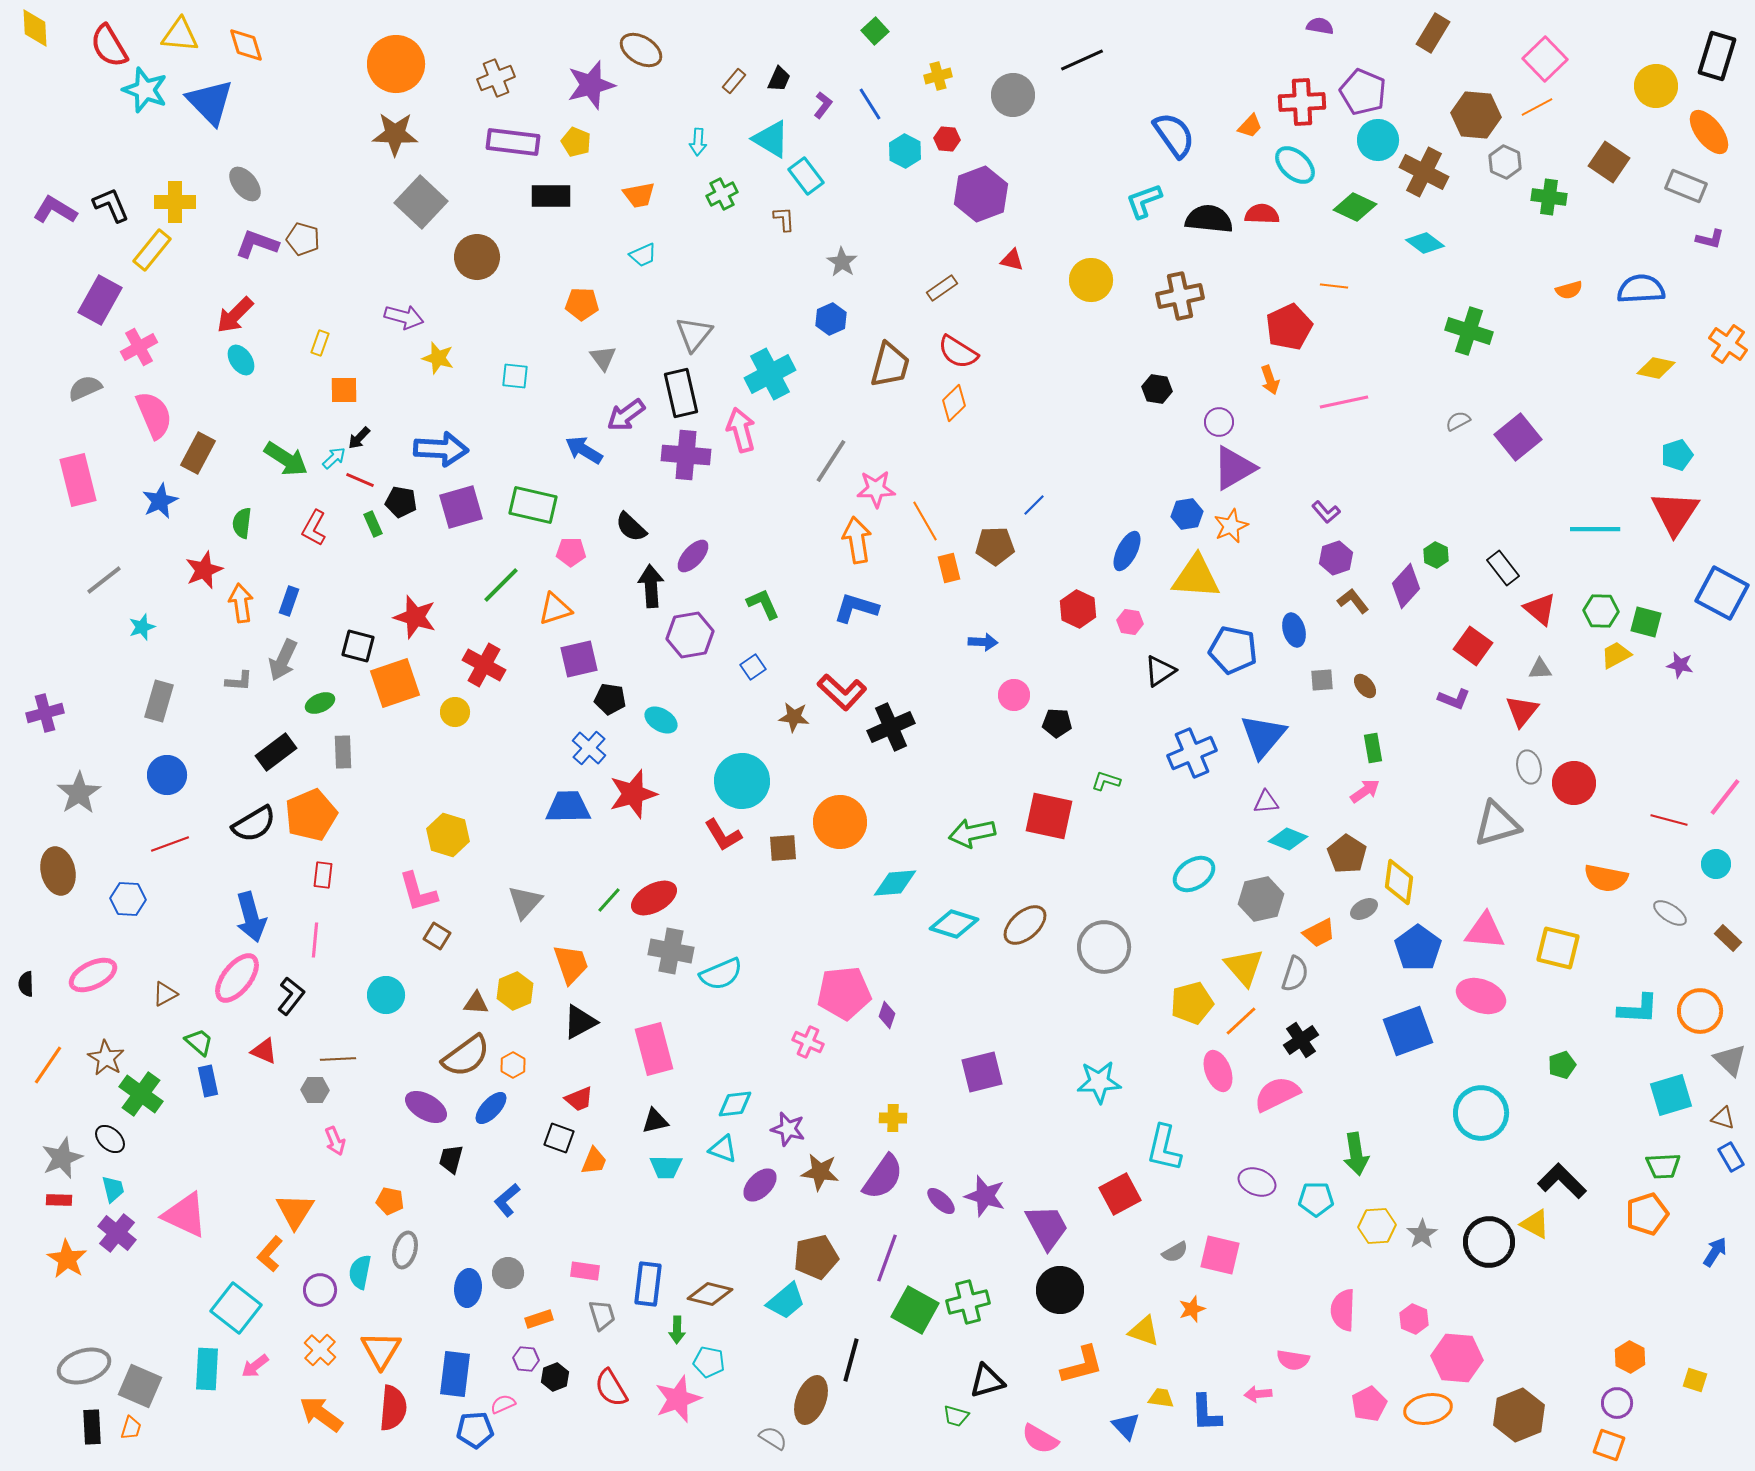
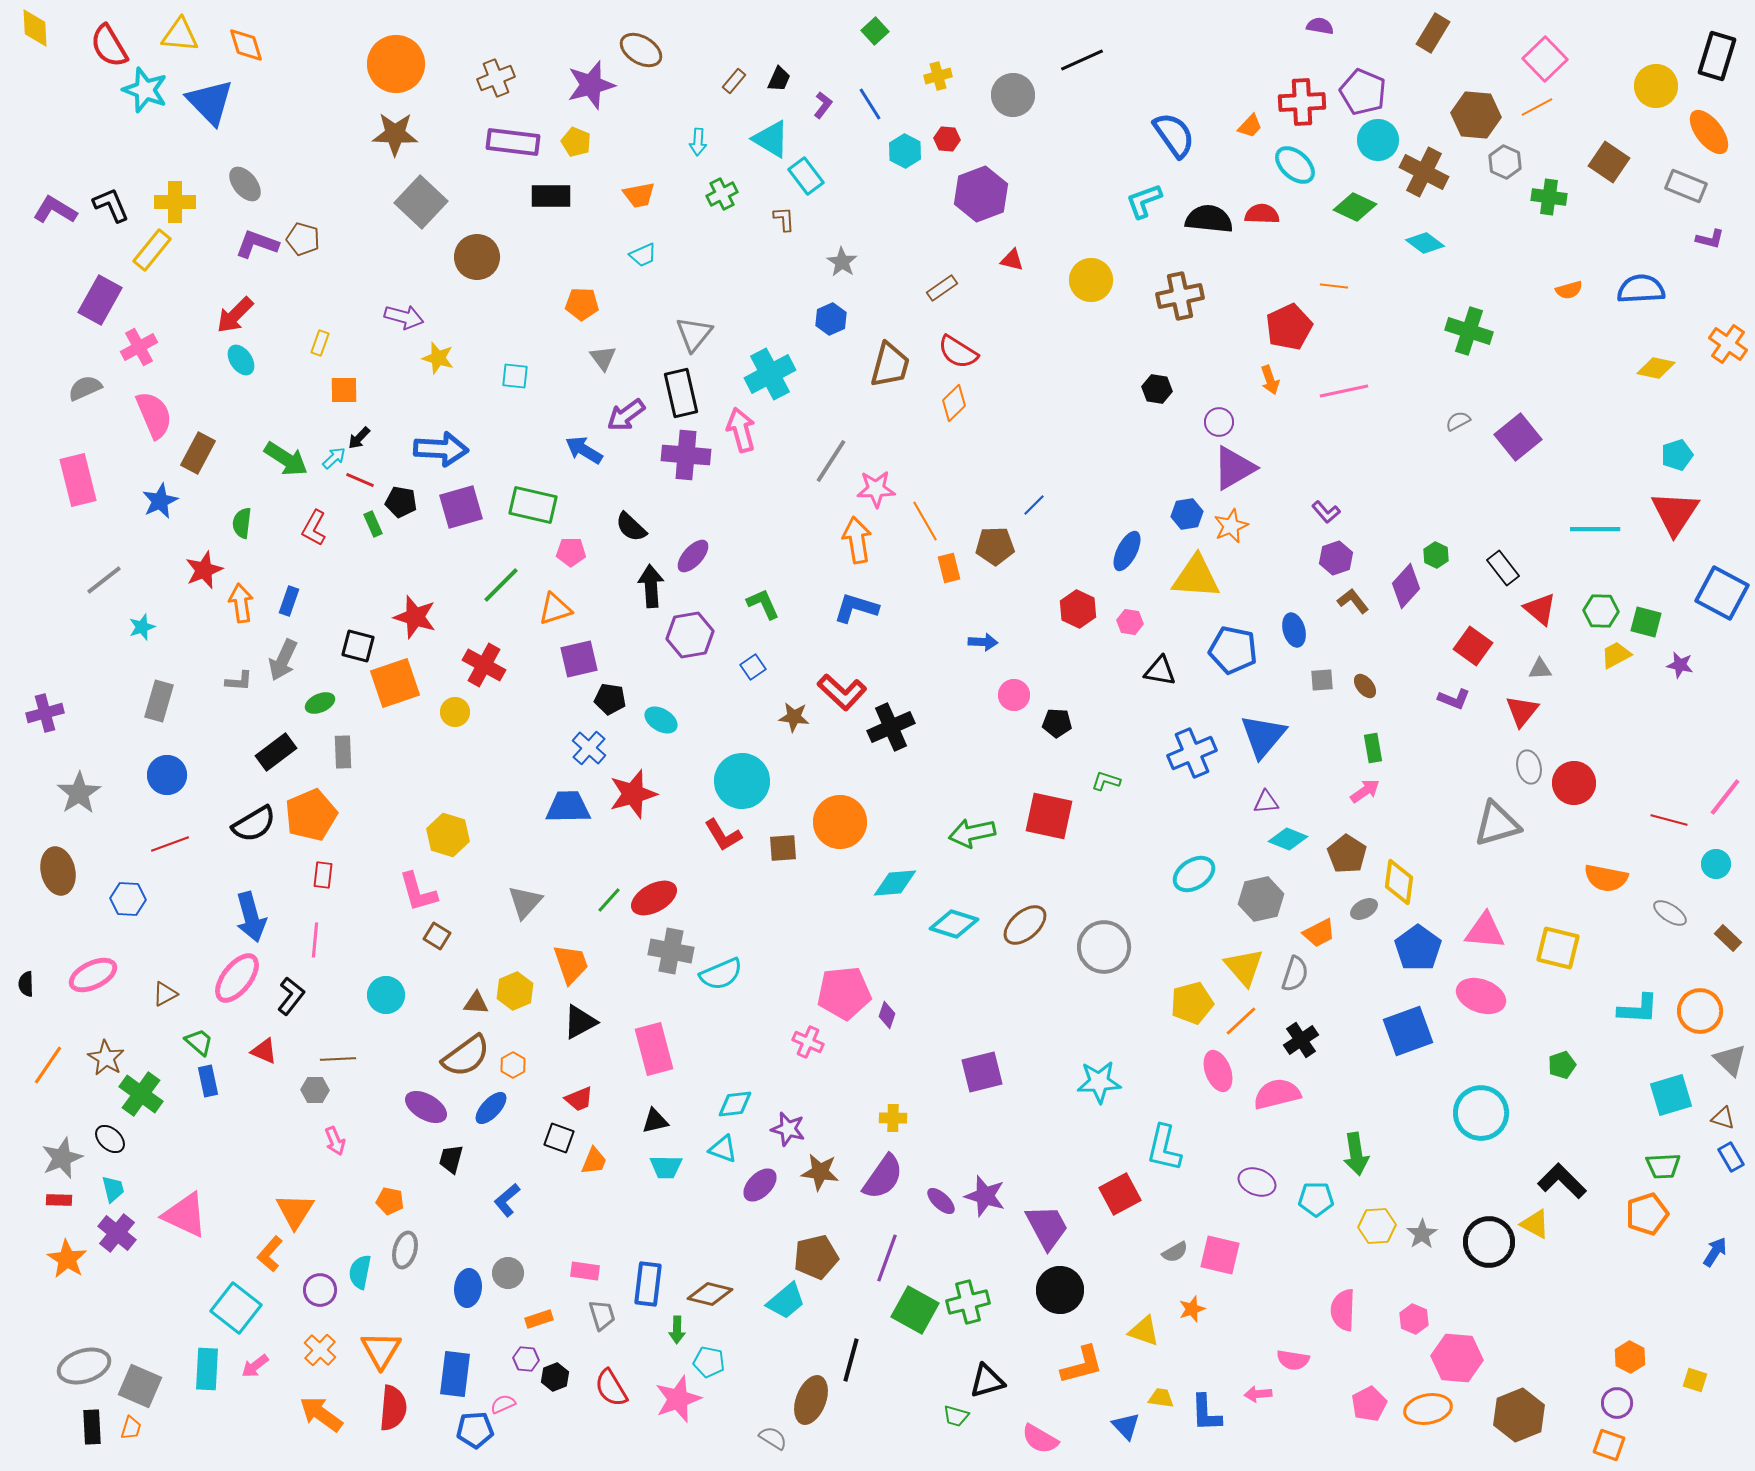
pink line at (1344, 402): moved 11 px up
black triangle at (1160, 671): rotated 44 degrees clockwise
pink semicircle at (1277, 1094): rotated 12 degrees clockwise
